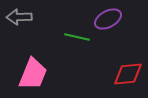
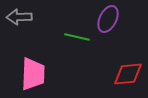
purple ellipse: rotated 36 degrees counterclockwise
pink trapezoid: rotated 20 degrees counterclockwise
